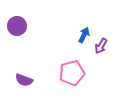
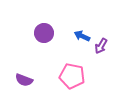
purple circle: moved 27 px right, 7 px down
blue arrow: moved 2 px left, 1 px down; rotated 91 degrees counterclockwise
pink pentagon: moved 3 px down; rotated 25 degrees clockwise
